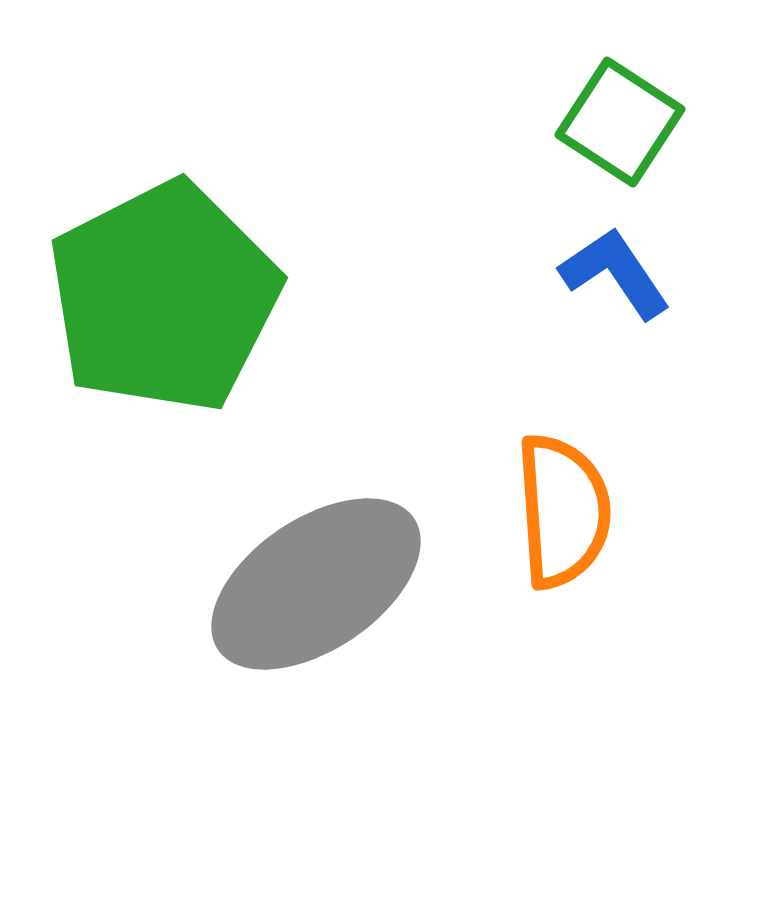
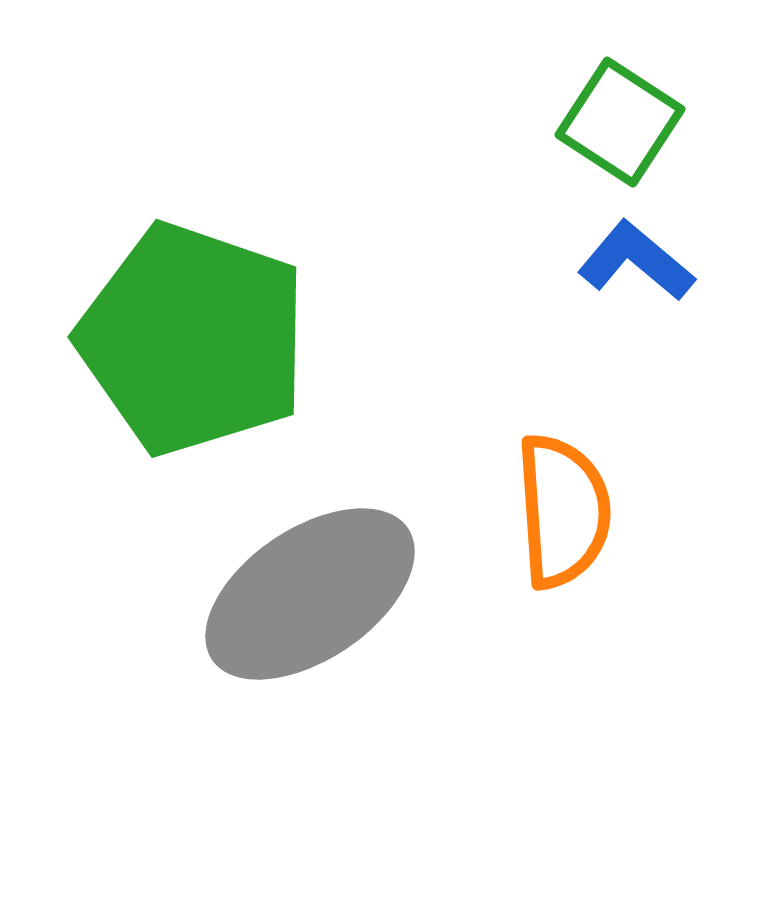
blue L-shape: moved 21 px right, 12 px up; rotated 16 degrees counterclockwise
green pentagon: moved 29 px right, 42 px down; rotated 26 degrees counterclockwise
gray ellipse: moved 6 px left, 10 px down
